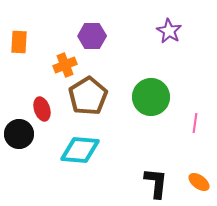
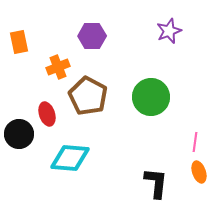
purple star: rotated 20 degrees clockwise
orange rectangle: rotated 15 degrees counterclockwise
orange cross: moved 7 px left, 2 px down
brown pentagon: rotated 12 degrees counterclockwise
red ellipse: moved 5 px right, 5 px down
pink line: moved 19 px down
cyan diamond: moved 10 px left, 8 px down
orange ellipse: moved 10 px up; rotated 35 degrees clockwise
